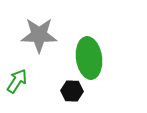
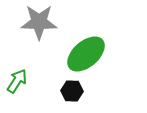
gray star: moved 13 px up
green ellipse: moved 3 px left, 4 px up; rotated 57 degrees clockwise
